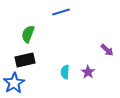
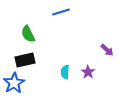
green semicircle: rotated 48 degrees counterclockwise
